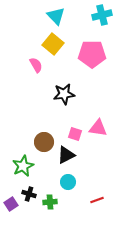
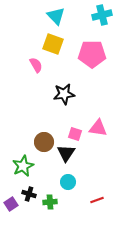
yellow square: rotated 20 degrees counterclockwise
black triangle: moved 2 px up; rotated 30 degrees counterclockwise
